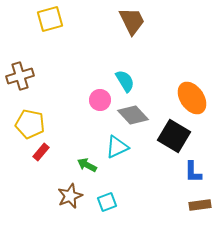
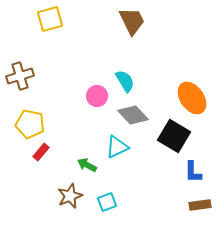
pink circle: moved 3 px left, 4 px up
